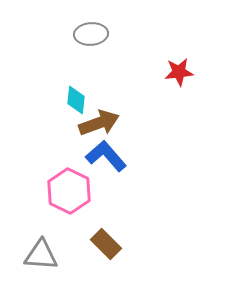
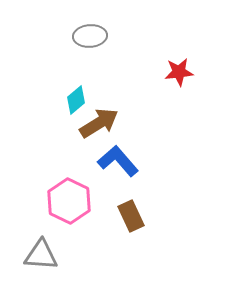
gray ellipse: moved 1 px left, 2 px down
cyan diamond: rotated 44 degrees clockwise
brown arrow: rotated 12 degrees counterclockwise
blue L-shape: moved 12 px right, 5 px down
pink hexagon: moved 10 px down
brown rectangle: moved 25 px right, 28 px up; rotated 20 degrees clockwise
